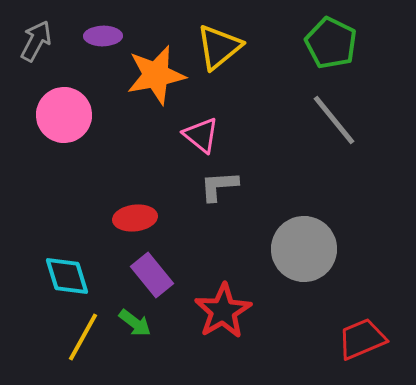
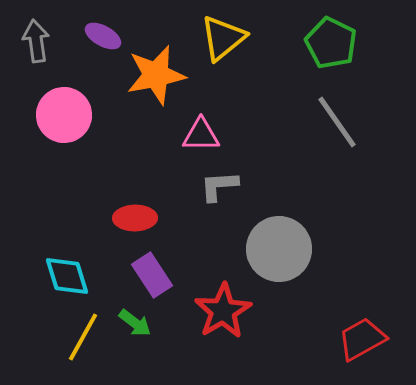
purple ellipse: rotated 30 degrees clockwise
gray arrow: rotated 36 degrees counterclockwise
yellow triangle: moved 4 px right, 9 px up
gray line: moved 3 px right, 2 px down; rotated 4 degrees clockwise
pink triangle: rotated 39 degrees counterclockwise
red ellipse: rotated 6 degrees clockwise
gray circle: moved 25 px left
purple rectangle: rotated 6 degrees clockwise
red trapezoid: rotated 6 degrees counterclockwise
